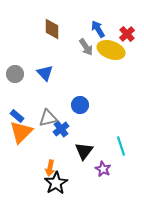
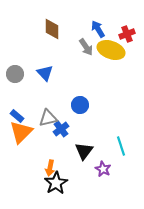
red cross: rotated 21 degrees clockwise
